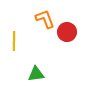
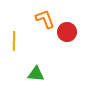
green triangle: rotated 12 degrees clockwise
